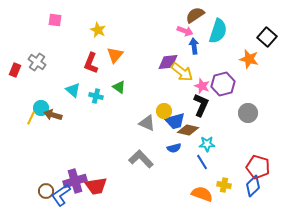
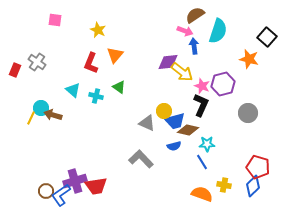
blue semicircle: moved 2 px up
